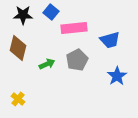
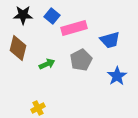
blue square: moved 1 px right, 4 px down
pink rectangle: rotated 10 degrees counterclockwise
gray pentagon: moved 4 px right
yellow cross: moved 20 px right, 9 px down; rotated 24 degrees clockwise
